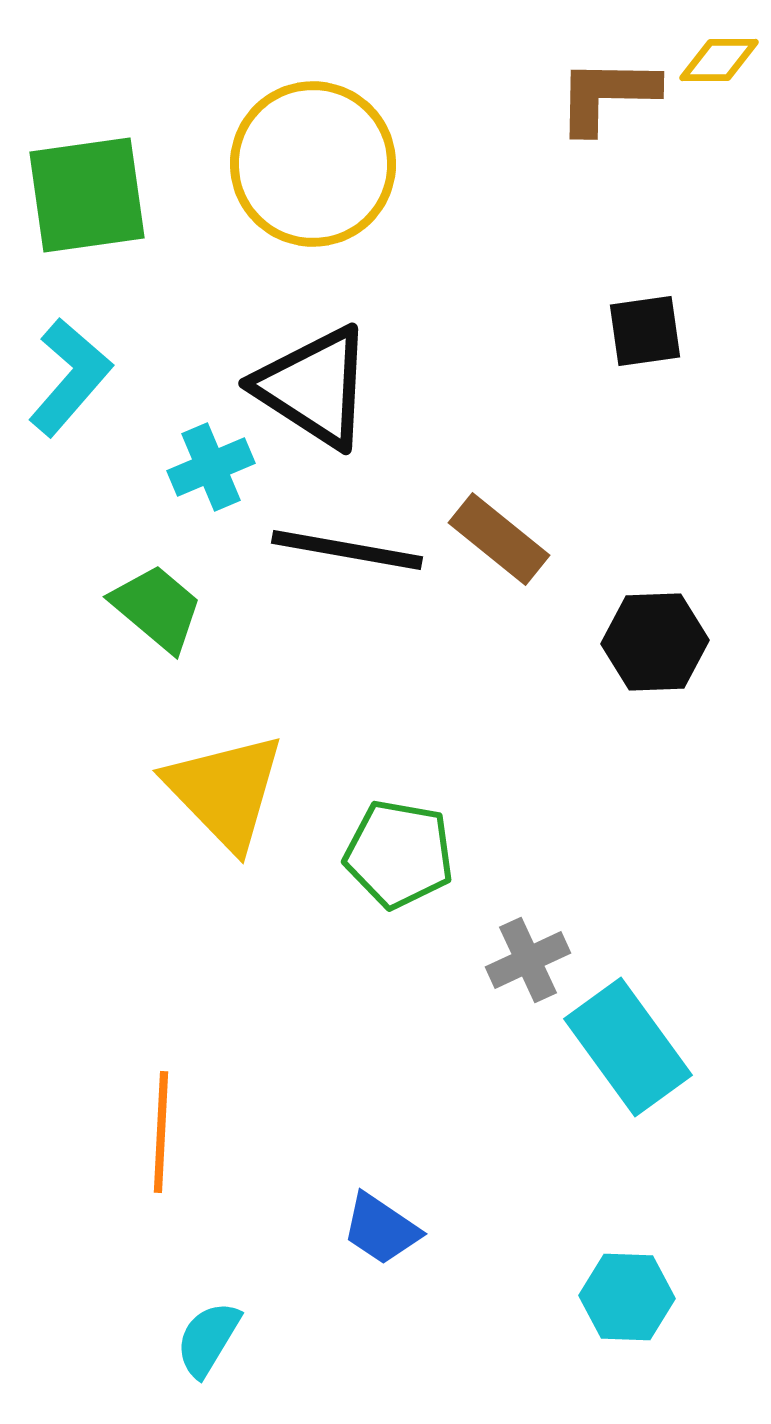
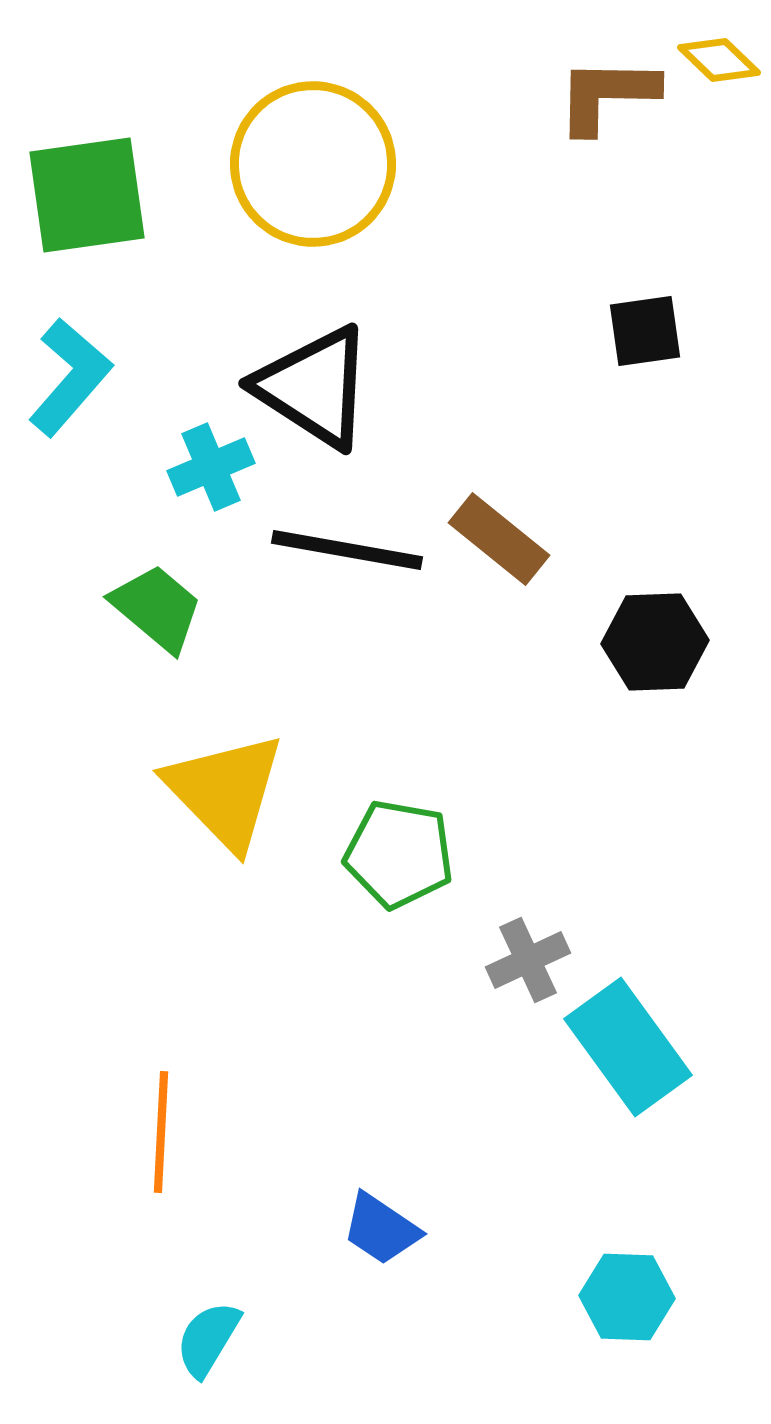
yellow diamond: rotated 44 degrees clockwise
